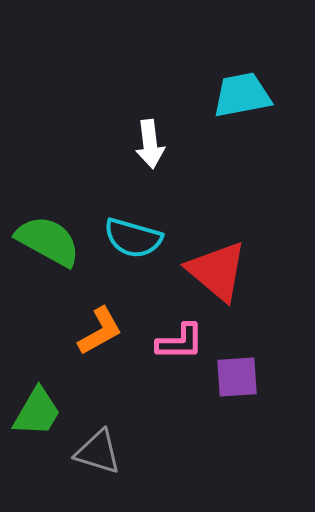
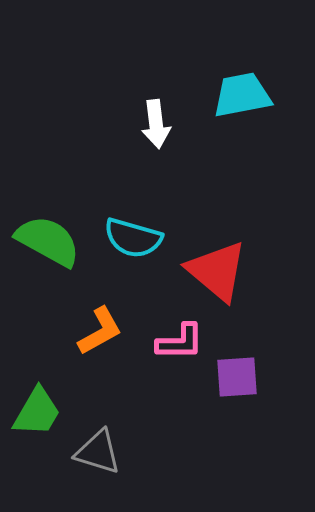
white arrow: moved 6 px right, 20 px up
